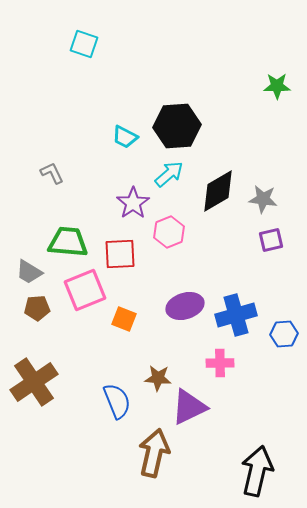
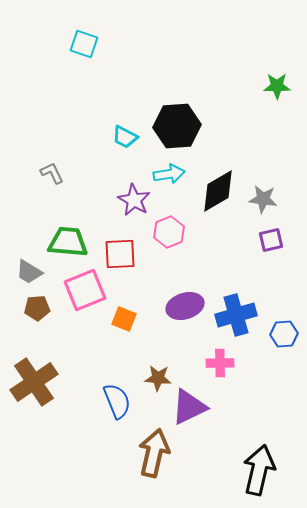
cyan arrow: rotated 32 degrees clockwise
purple star: moved 1 px right, 3 px up; rotated 8 degrees counterclockwise
black arrow: moved 2 px right, 1 px up
